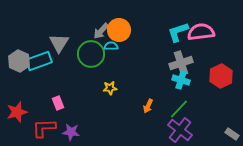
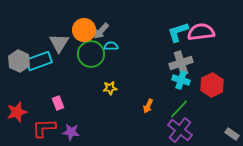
orange circle: moved 35 px left
red hexagon: moved 9 px left, 9 px down
